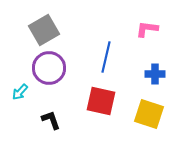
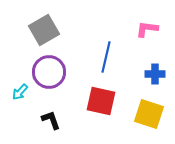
purple circle: moved 4 px down
